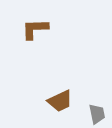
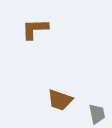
brown trapezoid: moved 1 px up; rotated 44 degrees clockwise
